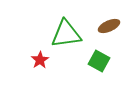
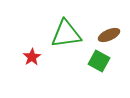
brown ellipse: moved 9 px down
red star: moved 8 px left, 3 px up
